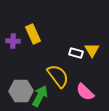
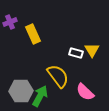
purple cross: moved 3 px left, 19 px up; rotated 24 degrees counterclockwise
